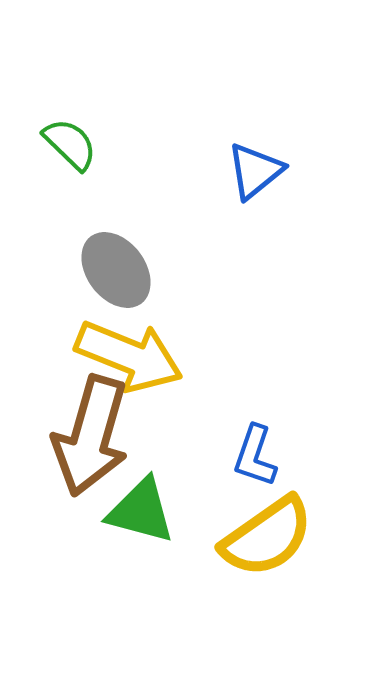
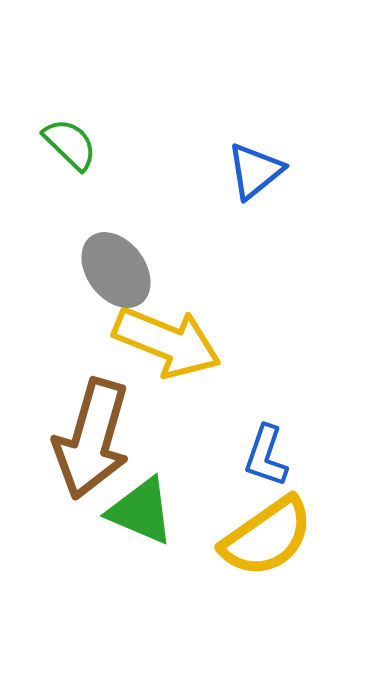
yellow arrow: moved 38 px right, 14 px up
brown arrow: moved 1 px right, 3 px down
blue L-shape: moved 11 px right
green triangle: rotated 8 degrees clockwise
